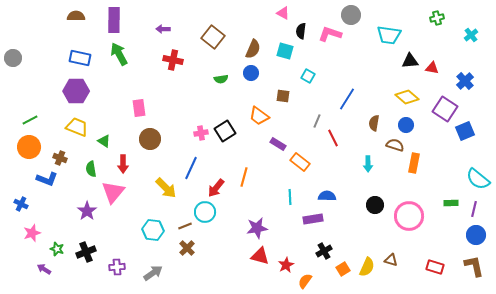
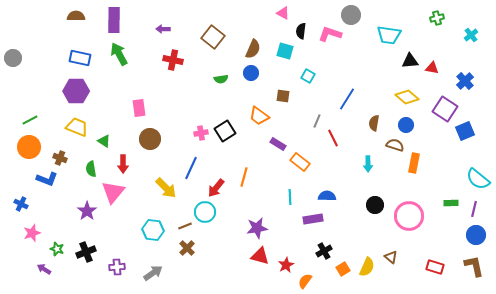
brown triangle at (391, 260): moved 3 px up; rotated 24 degrees clockwise
